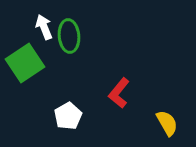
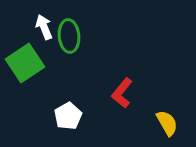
red L-shape: moved 3 px right
